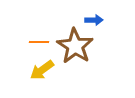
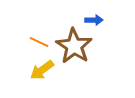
orange line: rotated 24 degrees clockwise
brown star: moved 1 px left
